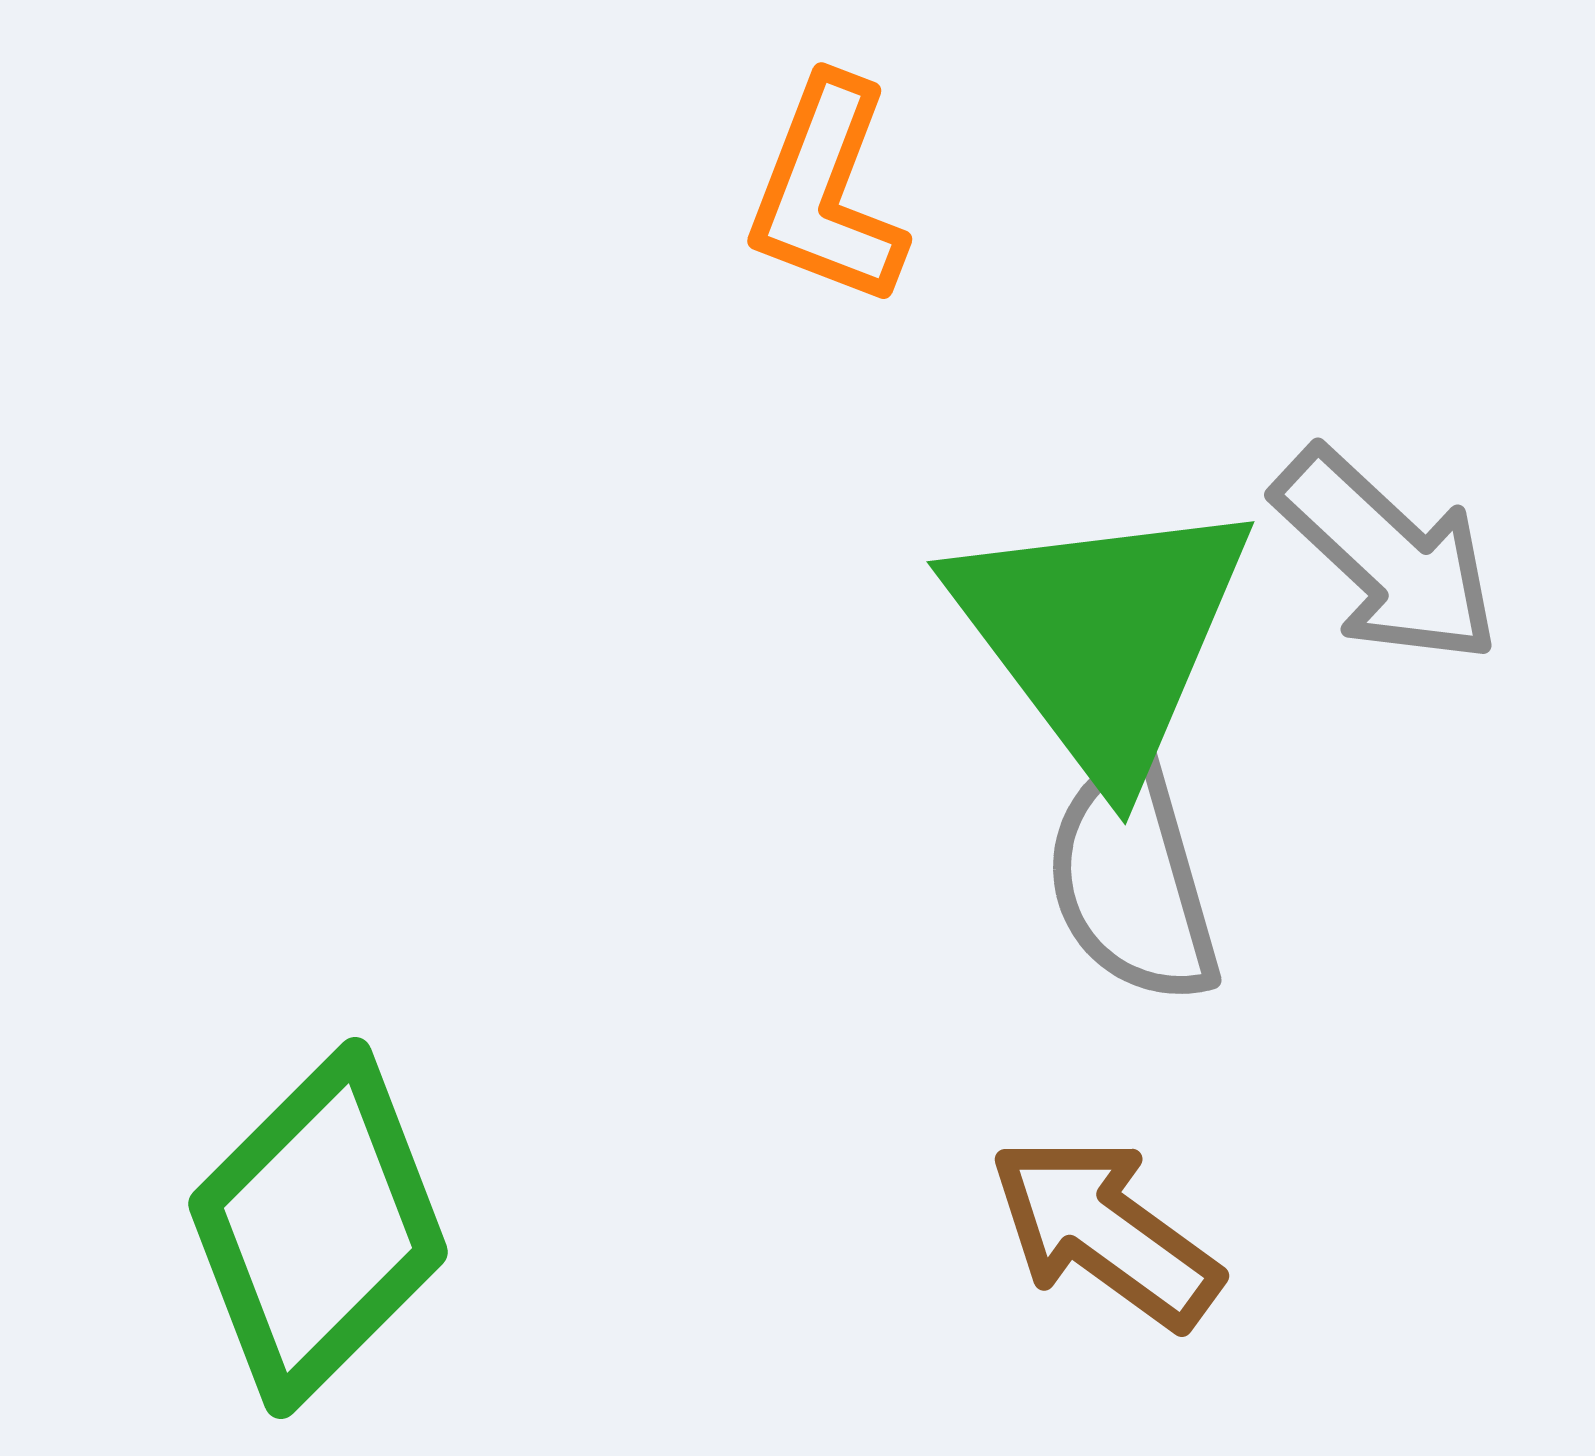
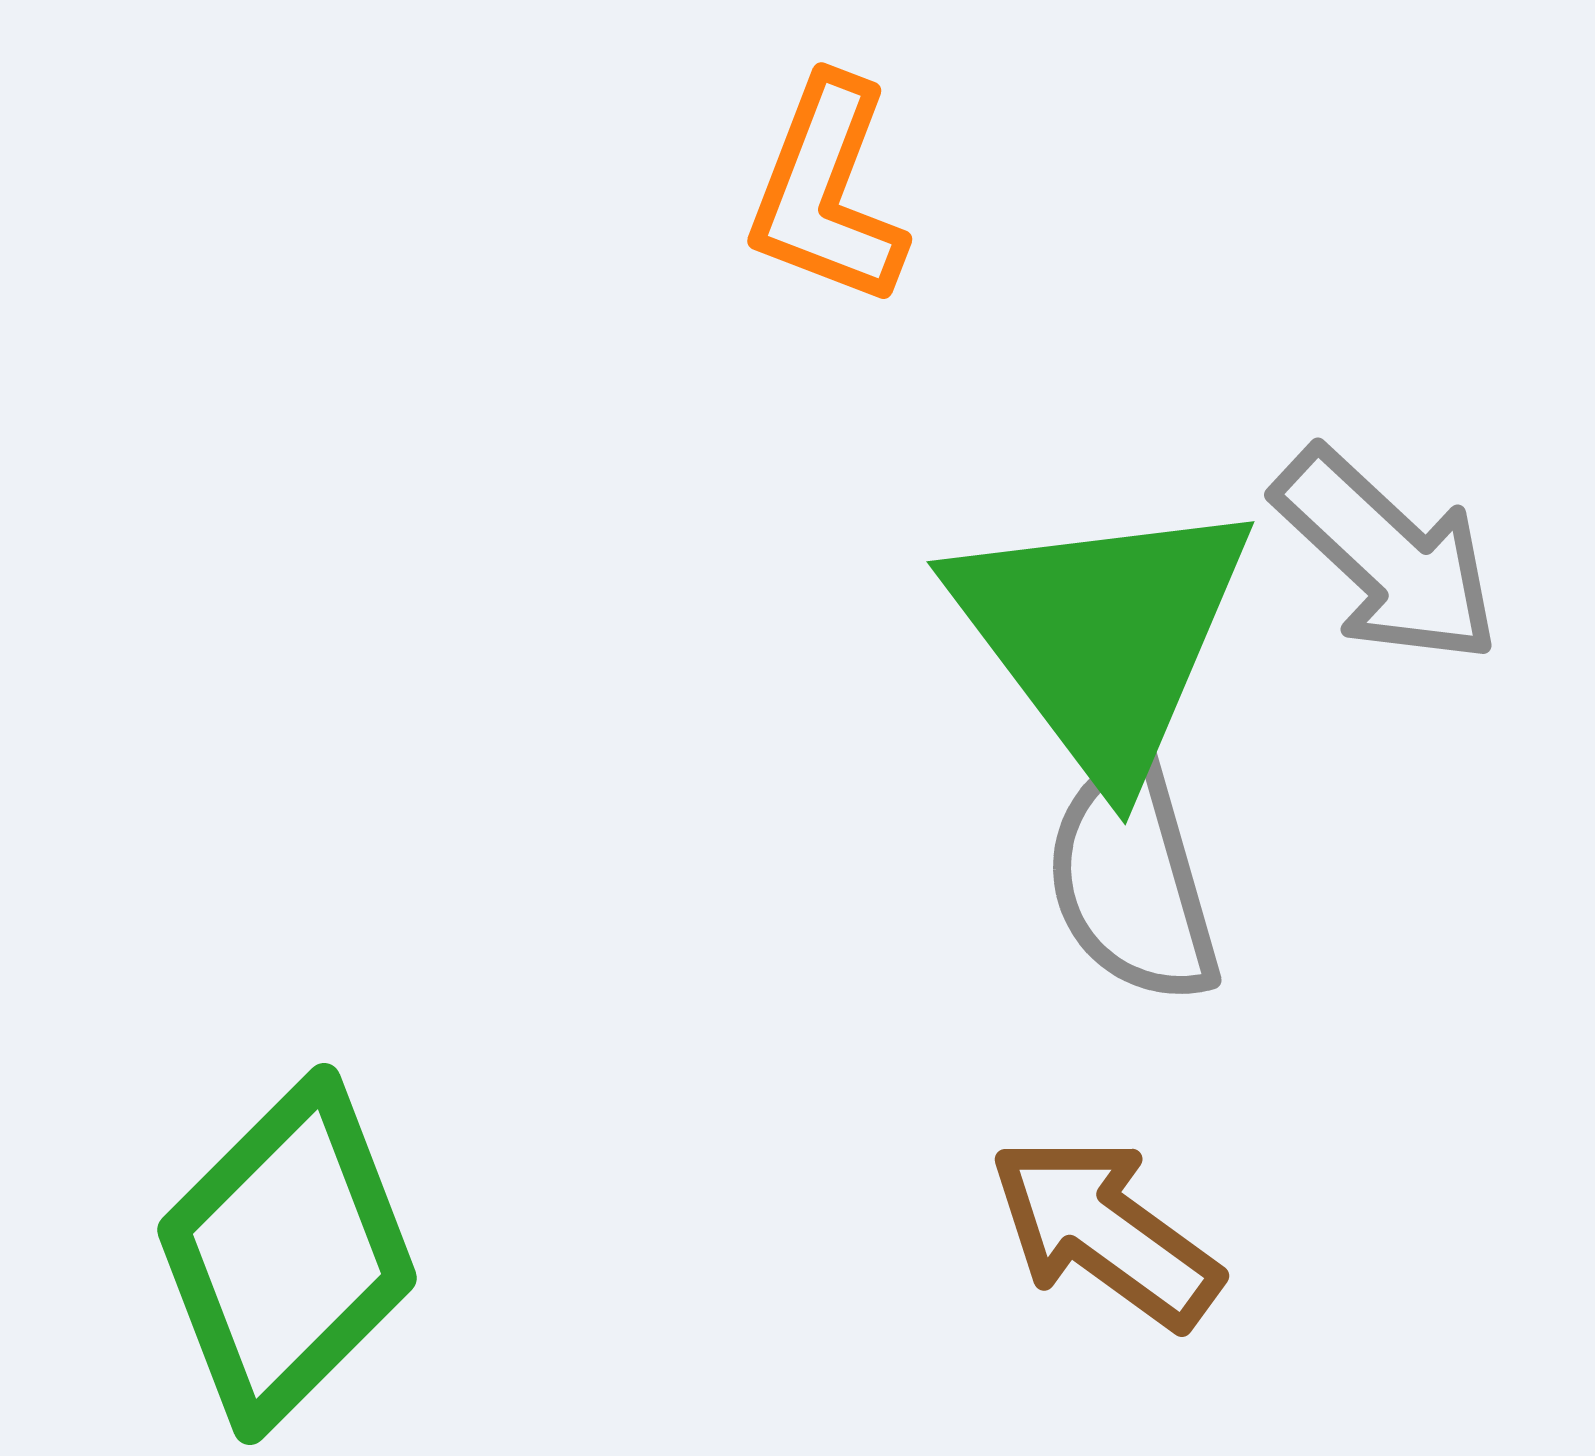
green diamond: moved 31 px left, 26 px down
